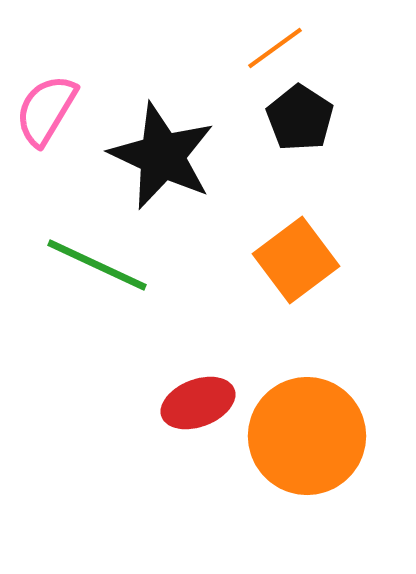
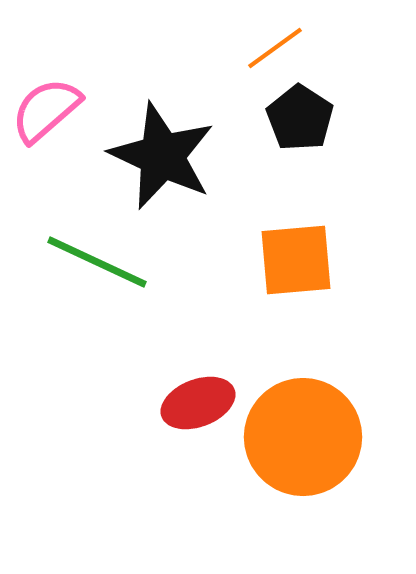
pink semicircle: rotated 18 degrees clockwise
orange square: rotated 32 degrees clockwise
green line: moved 3 px up
orange circle: moved 4 px left, 1 px down
